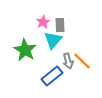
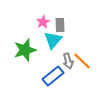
green star: rotated 25 degrees clockwise
blue rectangle: moved 1 px right
